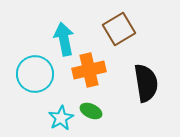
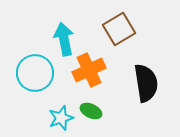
orange cross: rotated 12 degrees counterclockwise
cyan circle: moved 1 px up
cyan star: rotated 10 degrees clockwise
